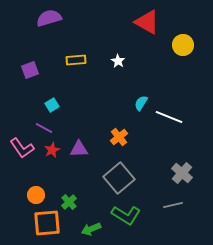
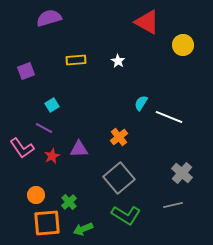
purple square: moved 4 px left, 1 px down
red star: moved 6 px down
green arrow: moved 8 px left
